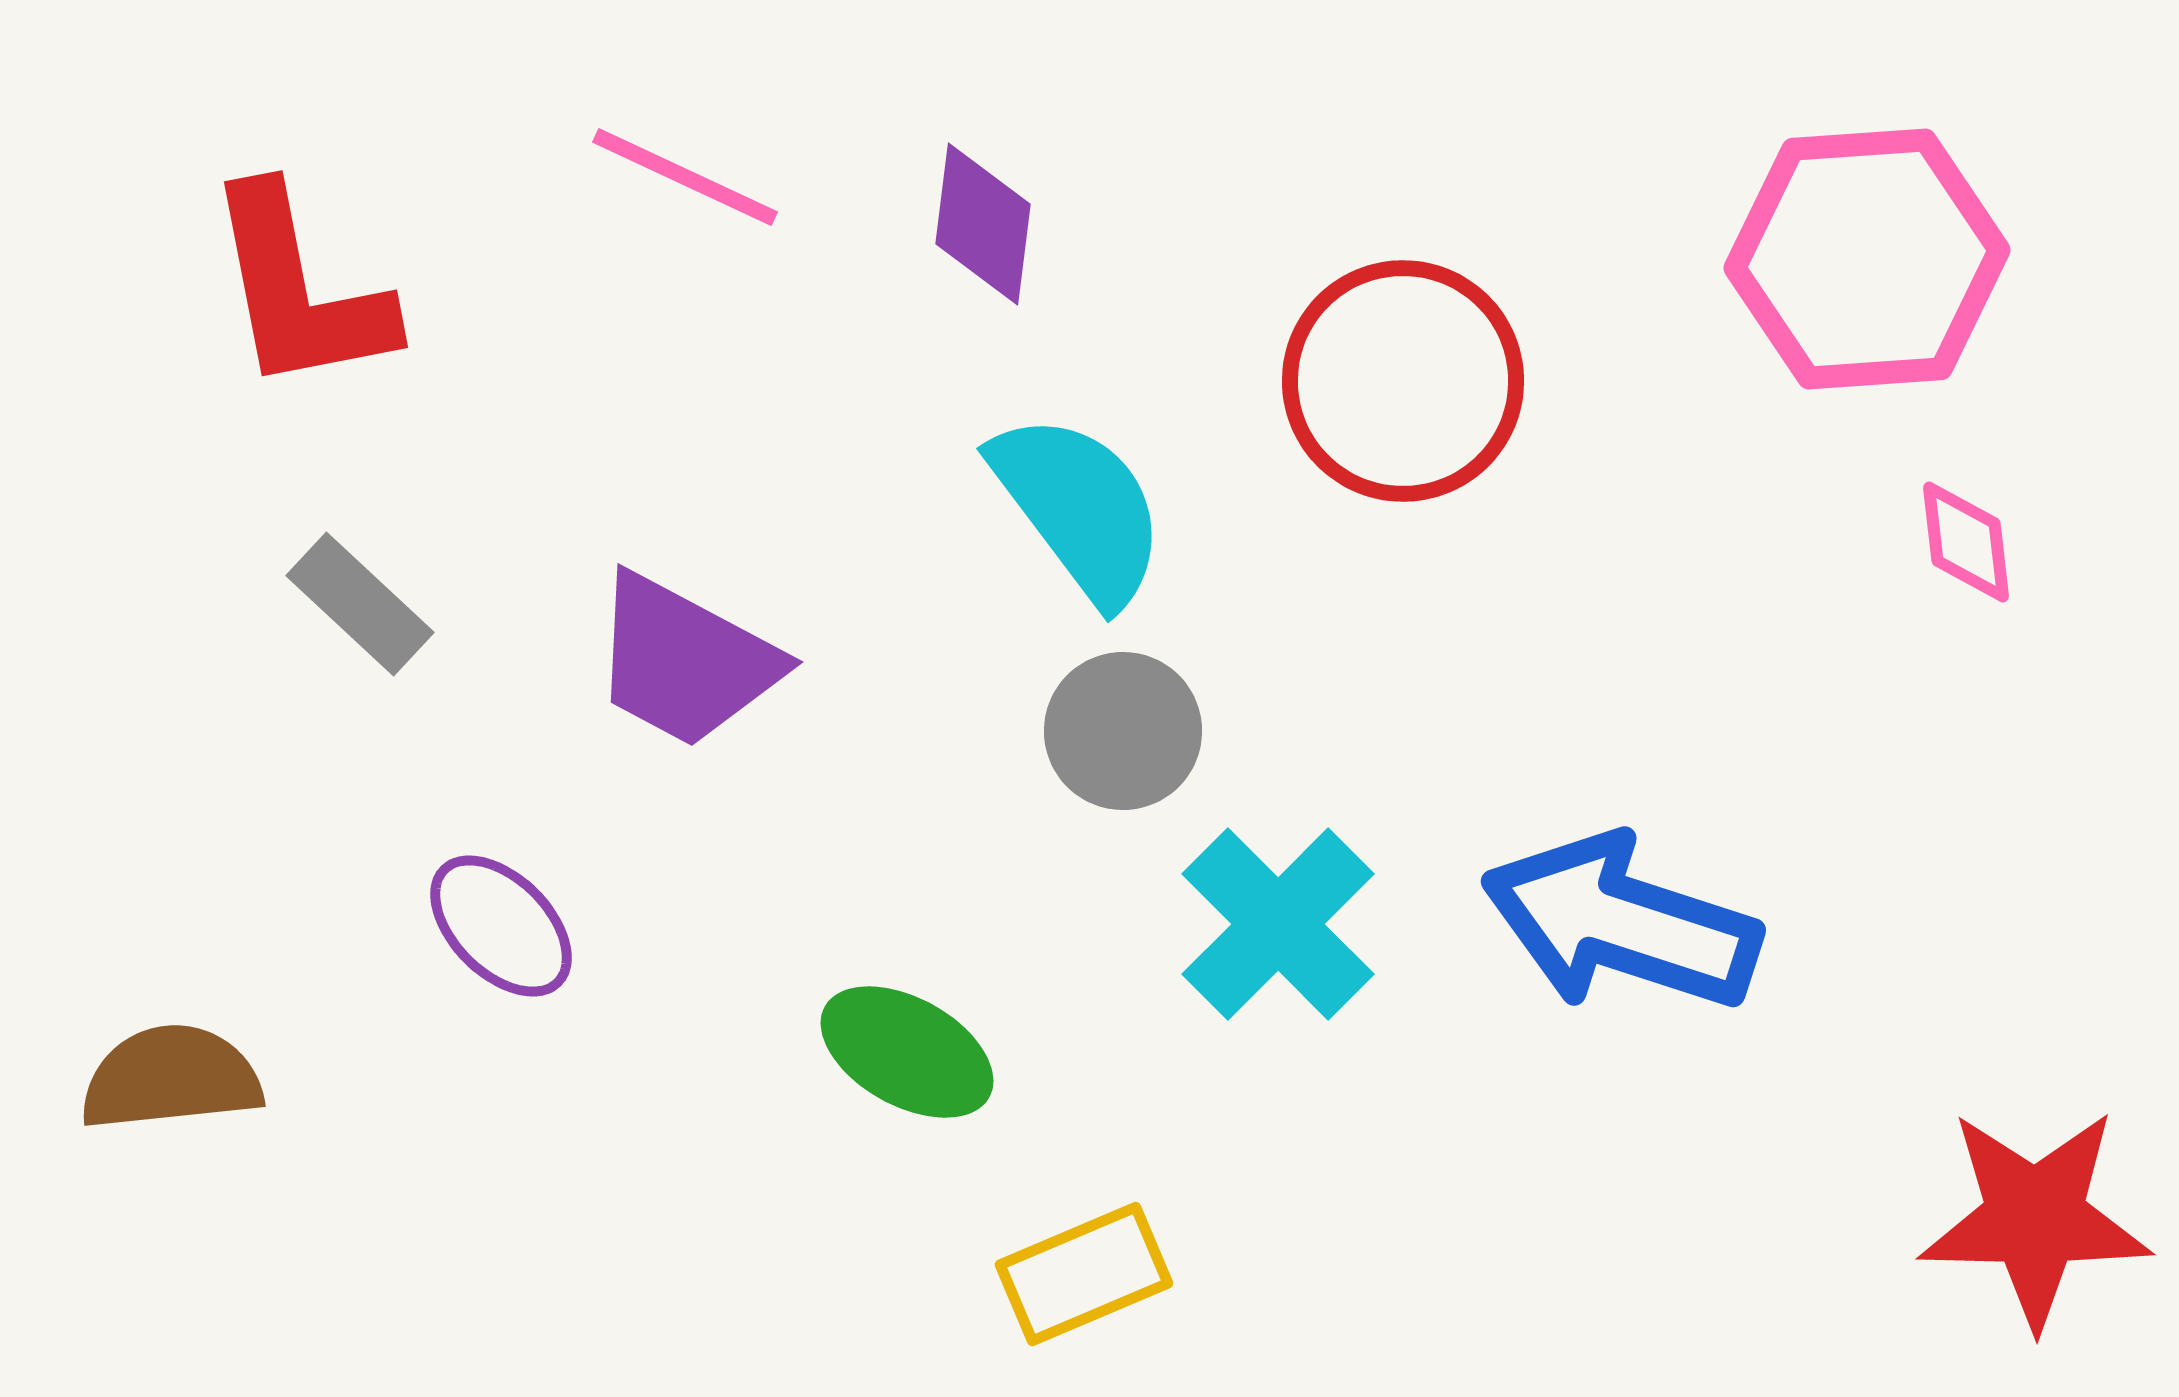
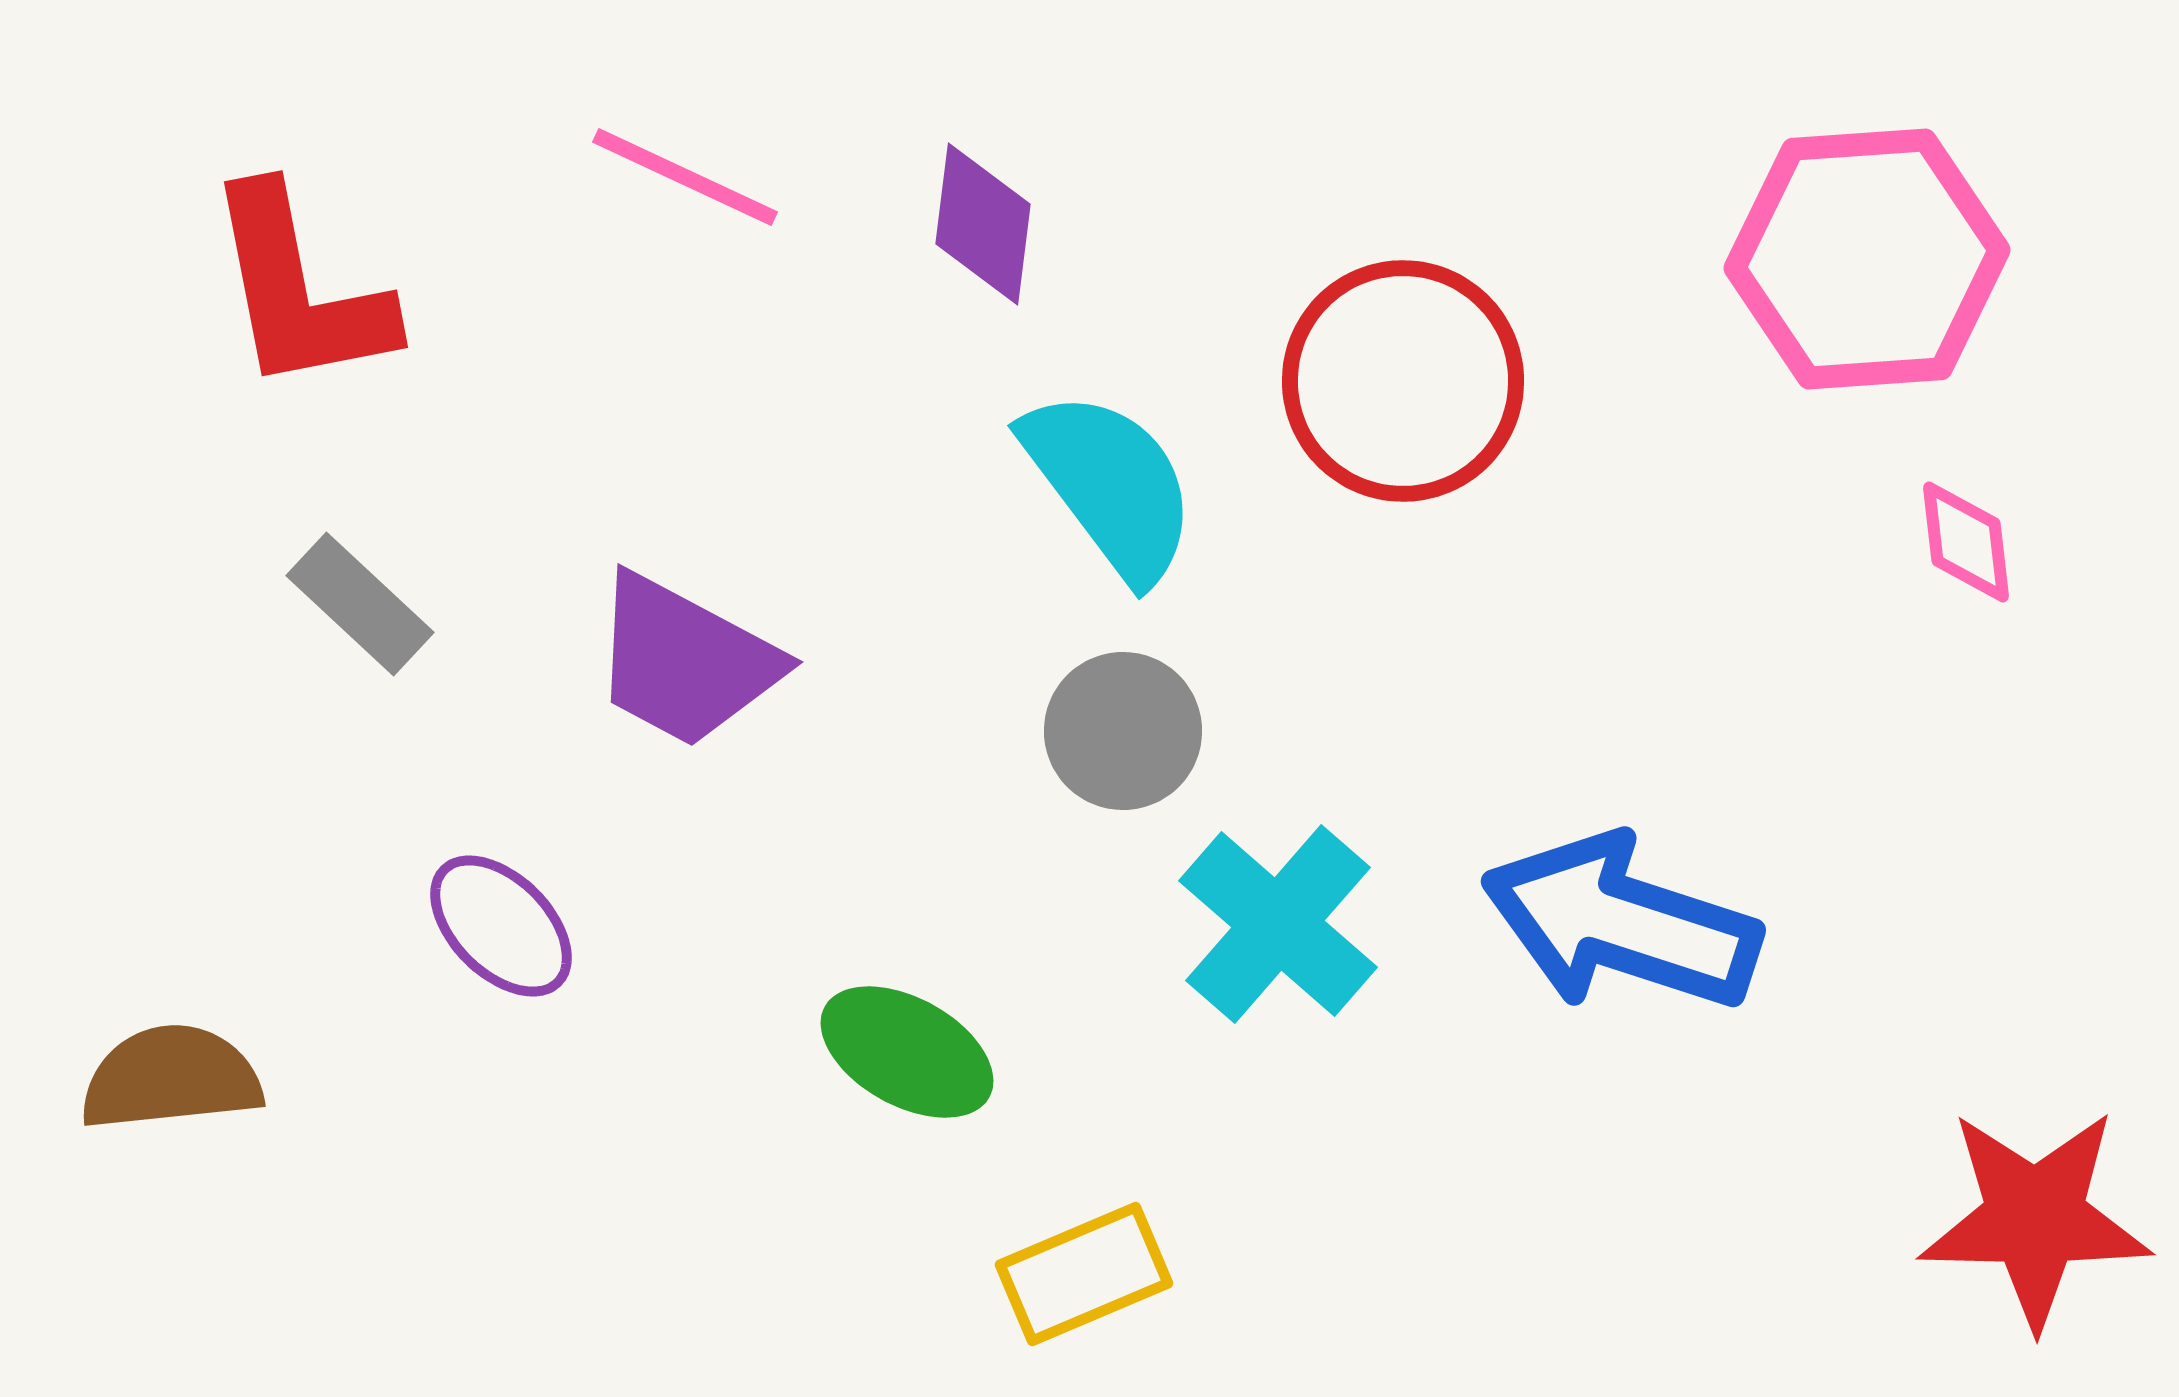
cyan semicircle: moved 31 px right, 23 px up
cyan cross: rotated 4 degrees counterclockwise
